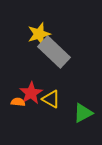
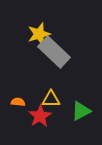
red star: moved 9 px right, 23 px down
yellow triangle: rotated 30 degrees counterclockwise
green triangle: moved 2 px left, 2 px up
